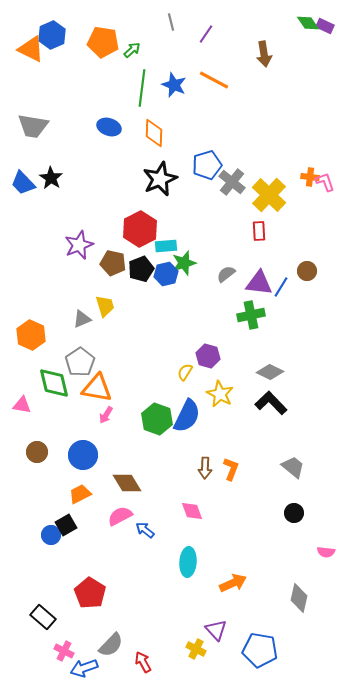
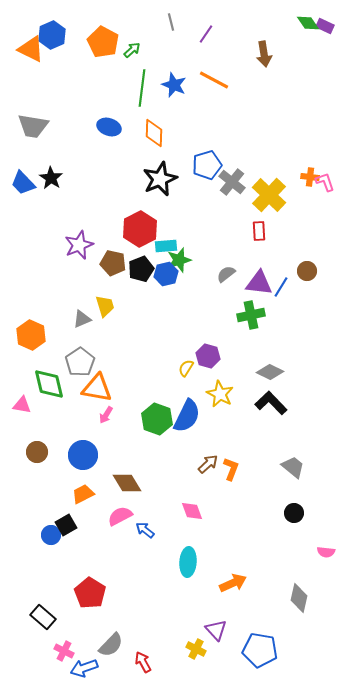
orange pentagon at (103, 42): rotated 20 degrees clockwise
green star at (184, 263): moved 5 px left, 3 px up
yellow semicircle at (185, 372): moved 1 px right, 4 px up
green diamond at (54, 383): moved 5 px left, 1 px down
brown arrow at (205, 468): moved 3 px right, 4 px up; rotated 135 degrees counterclockwise
orange trapezoid at (80, 494): moved 3 px right
